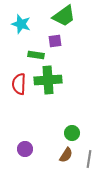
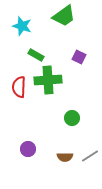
cyan star: moved 1 px right, 2 px down
purple square: moved 24 px right, 16 px down; rotated 32 degrees clockwise
green rectangle: rotated 21 degrees clockwise
red semicircle: moved 3 px down
green circle: moved 15 px up
purple circle: moved 3 px right
brown semicircle: moved 1 px left, 2 px down; rotated 56 degrees clockwise
gray line: moved 1 px right, 3 px up; rotated 48 degrees clockwise
